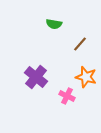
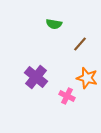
orange star: moved 1 px right, 1 px down
